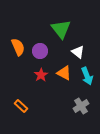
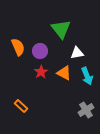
white triangle: moved 1 px left, 1 px down; rotated 48 degrees counterclockwise
red star: moved 3 px up
gray cross: moved 5 px right, 4 px down
